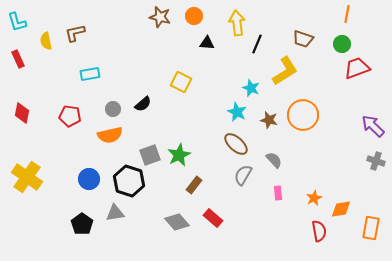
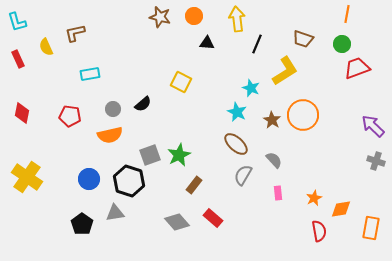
yellow arrow at (237, 23): moved 4 px up
yellow semicircle at (46, 41): moved 6 px down; rotated 12 degrees counterclockwise
brown star at (269, 120): moved 3 px right; rotated 18 degrees clockwise
